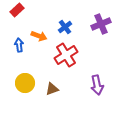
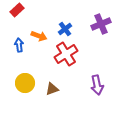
blue cross: moved 2 px down
red cross: moved 1 px up
